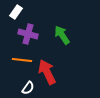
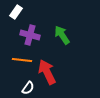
purple cross: moved 2 px right, 1 px down
